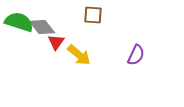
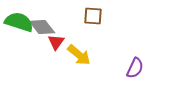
brown square: moved 1 px down
purple semicircle: moved 1 px left, 13 px down
